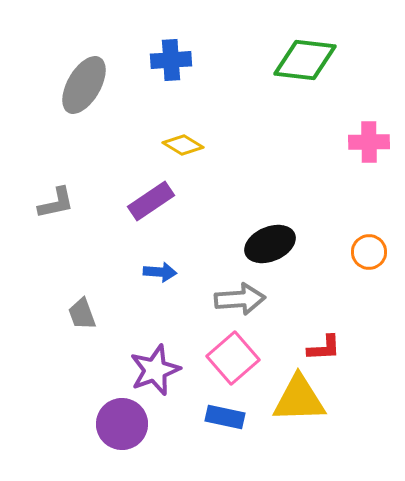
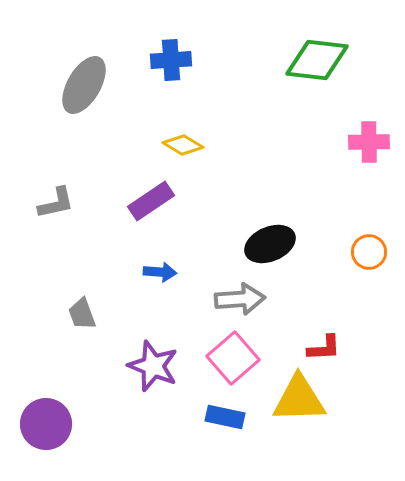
green diamond: moved 12 px right
purple star: moved 2 px left, 4 px up; rotated 30 degrees counterclockwise
purple circle: moved 76 px left
